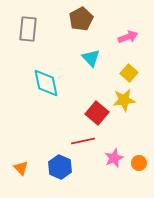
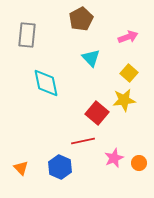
gray rectangle: moved 1 px left, 6 px down
